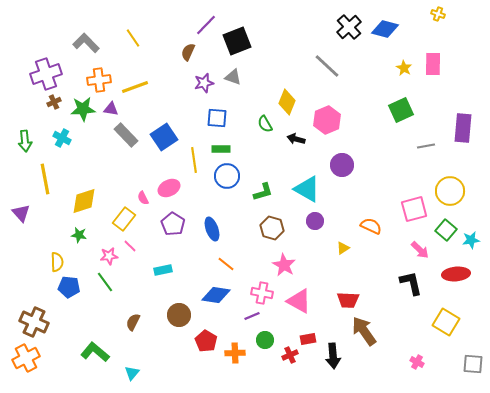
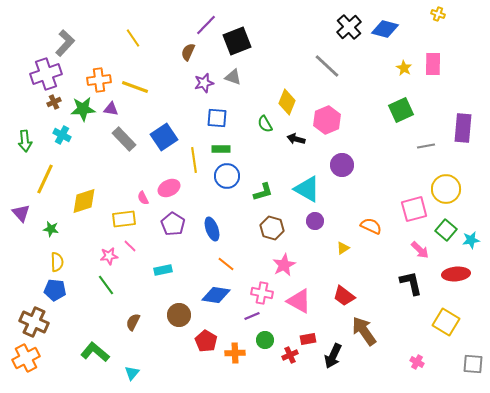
gray L-shape at (86, 43): moved 21 px left; rotated 88 degrees clockwise
yellow line at (135, 87): rotated 40 degrees clockwise
gray rectangle at (126, 135): moved 2 px left, 4 px down
cyan cross at (62, 138): moved 3 px up
yellow line at (45, 179): rotated 36 degrees clockwise
yellow circle at (450, 191): moved 4 px left, 2 px up
yellow rectangle at (124, 219): rotated 45 degrees clockwise
green star at (79, 235): moved 28 px left, 6 px up
pink star at (284, 265): rotated 15 degrees clockwise
green line at (105, 282): moved 1 px right, 3 px down
blue pentagon at (69, 287): moved 14 px left, 3 px down
red trapezoid at (348, 300): moved 4 px left, 4 px up; rotated 35 degrees clockwise
black arrow at (333, 356): rotated 30 degrees clockwise
